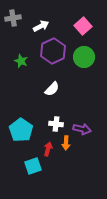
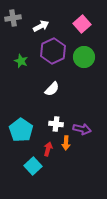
pink square: moved 1 px left, 2 px up
cyan square: rotated 24 degrees counterclockwise
